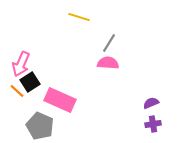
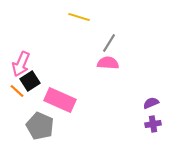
black square: moved 1 px up
